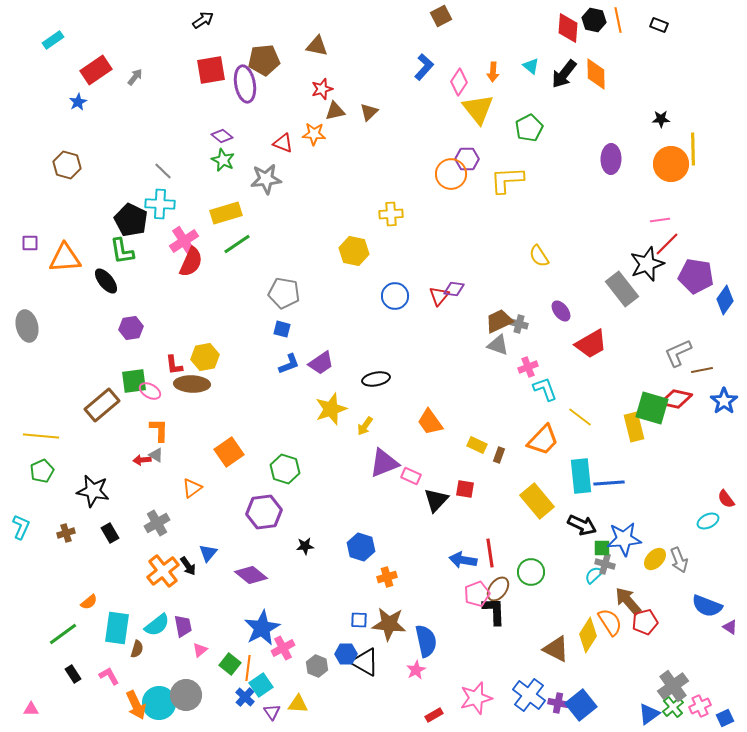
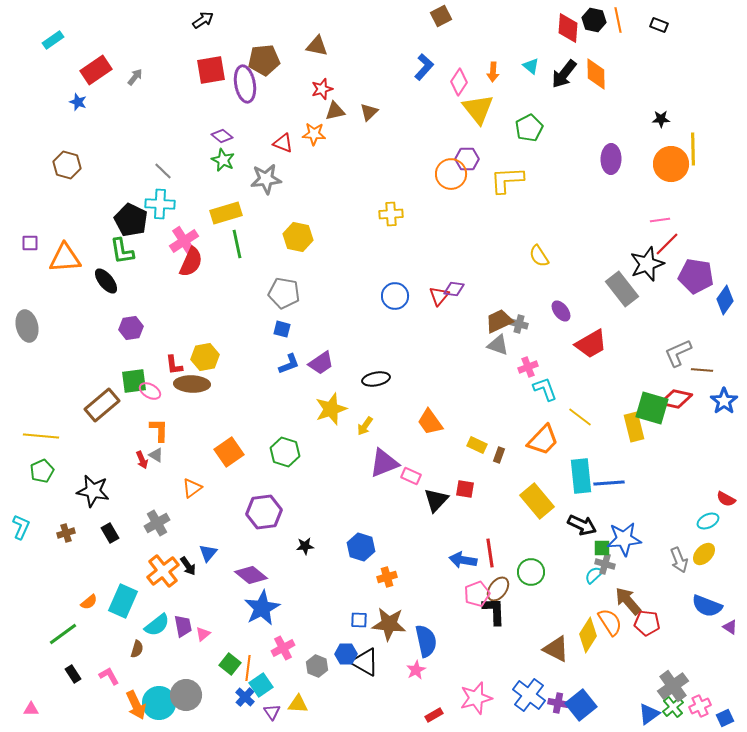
blue star at (78, 102): rotated 24 degrees counterclockwise
green line at (237, 244): rotated 68 degrees counterclockwise
yellow hexagon at (354, 251): moved 56 px left, 14 px up
brown line at (702, 370): rotated 15 degrees clockwise
red arrow at (142, 460): rotated 108 degrees counterclockwise
green hexagon at (285, 469): moved 17 px up
red semicircle at (726, 499): rotated 24 degrees counterclockwise
yellow ellipse at (655, 559): moved 49 px right, 5 px up
red pentagon at (645, 622): moved 2 px right, 1 px down; rotated 20 degrees clockwise
cyan rectangle at (117, 628): moved 6 px right, 27 px up; rotated 16 degrees clockwise
blue star at (262, 628): moved 20 px up
pink triangle at (200, 650): moved 3 px right, 16 px up
